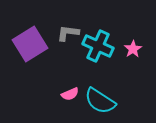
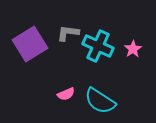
pink semicircle: moved 4 px left
